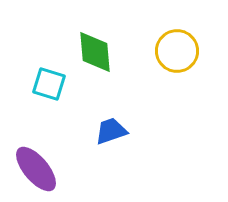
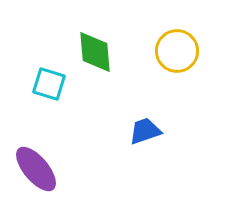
blue trapezoid: moved 34 px right
